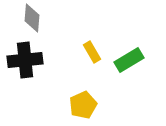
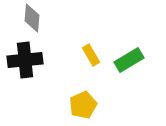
yellow rectangle: moved 1 px left, 3 px down
